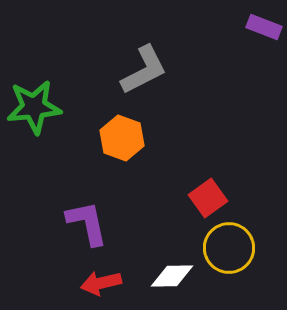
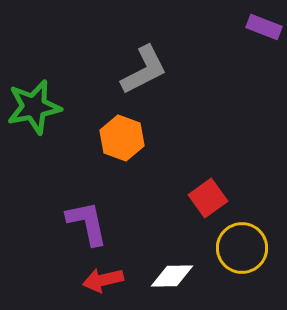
green star: rotated 6 degrees counterclockwise
yellow circle: moved 13 px right
red arrow: moved 2 px right, 3 px up
